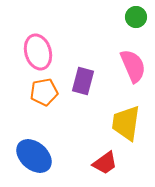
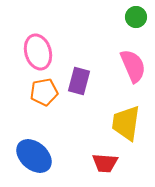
purple rectangle: moved 4 px left
red trapezoid: rotated 40 degrees clockwise
